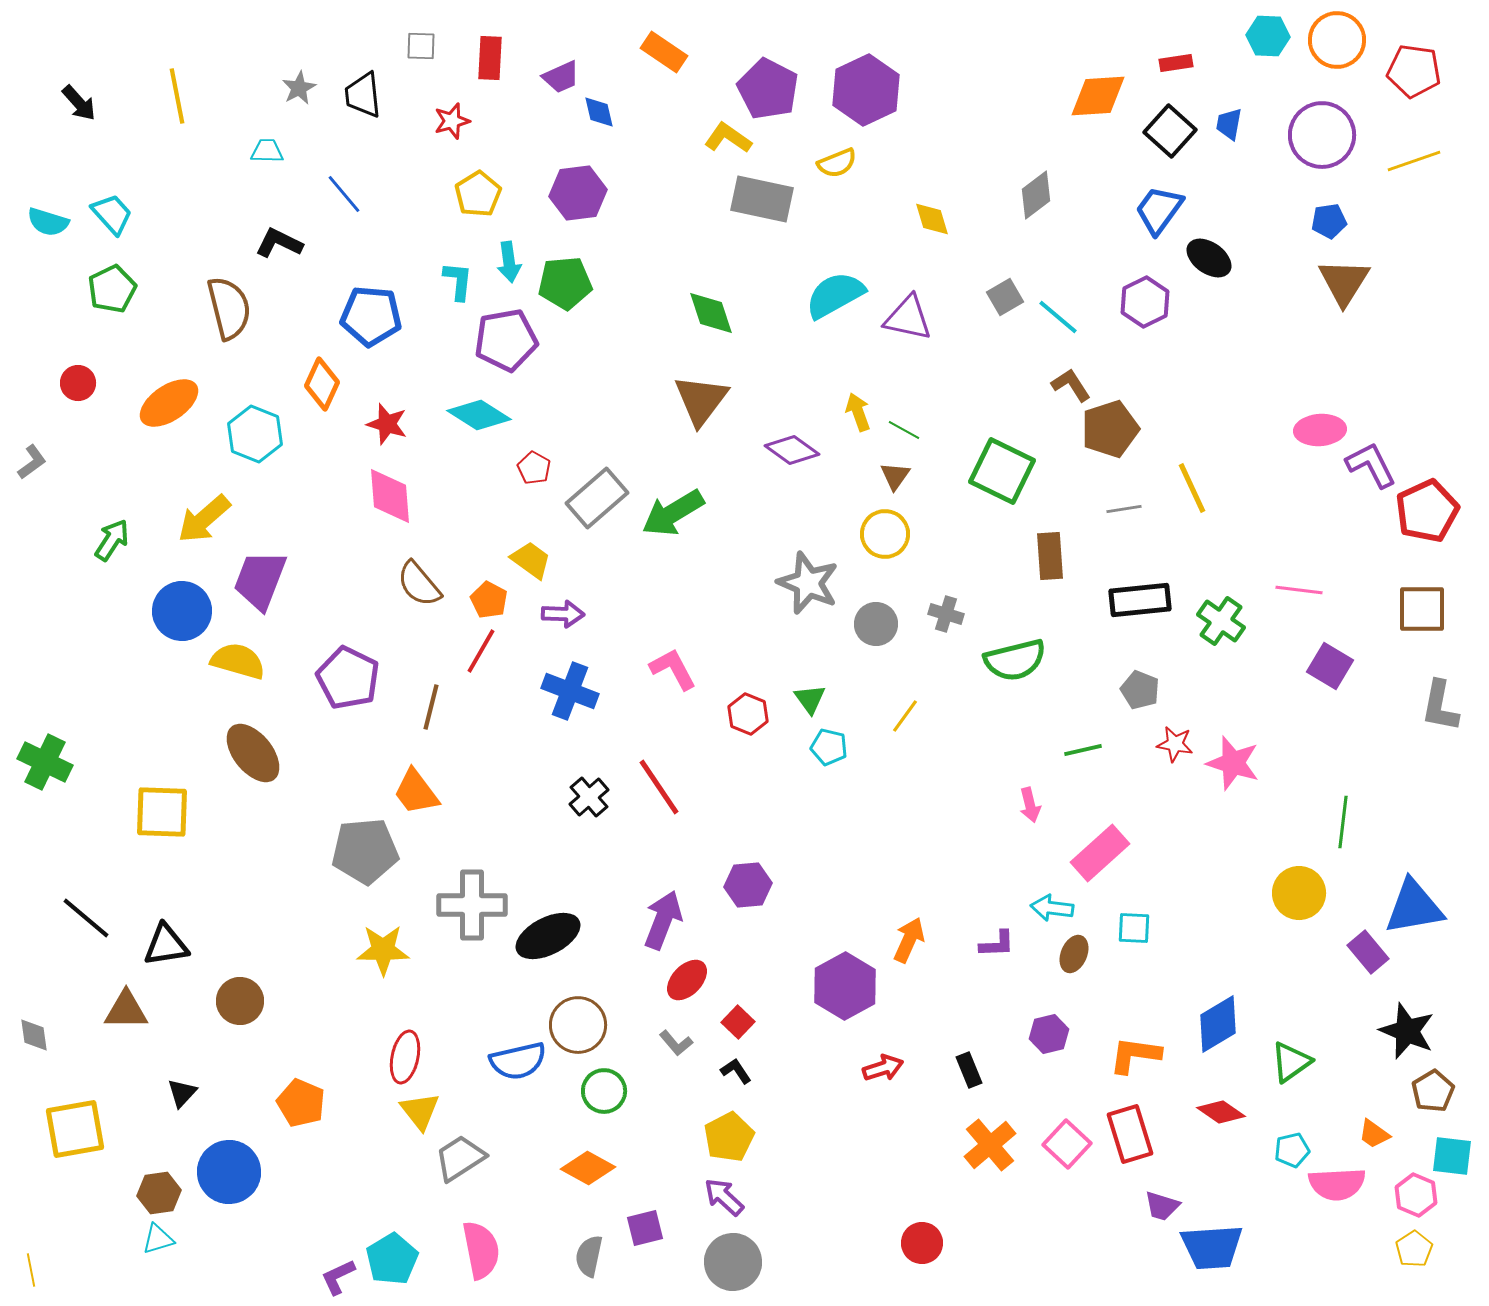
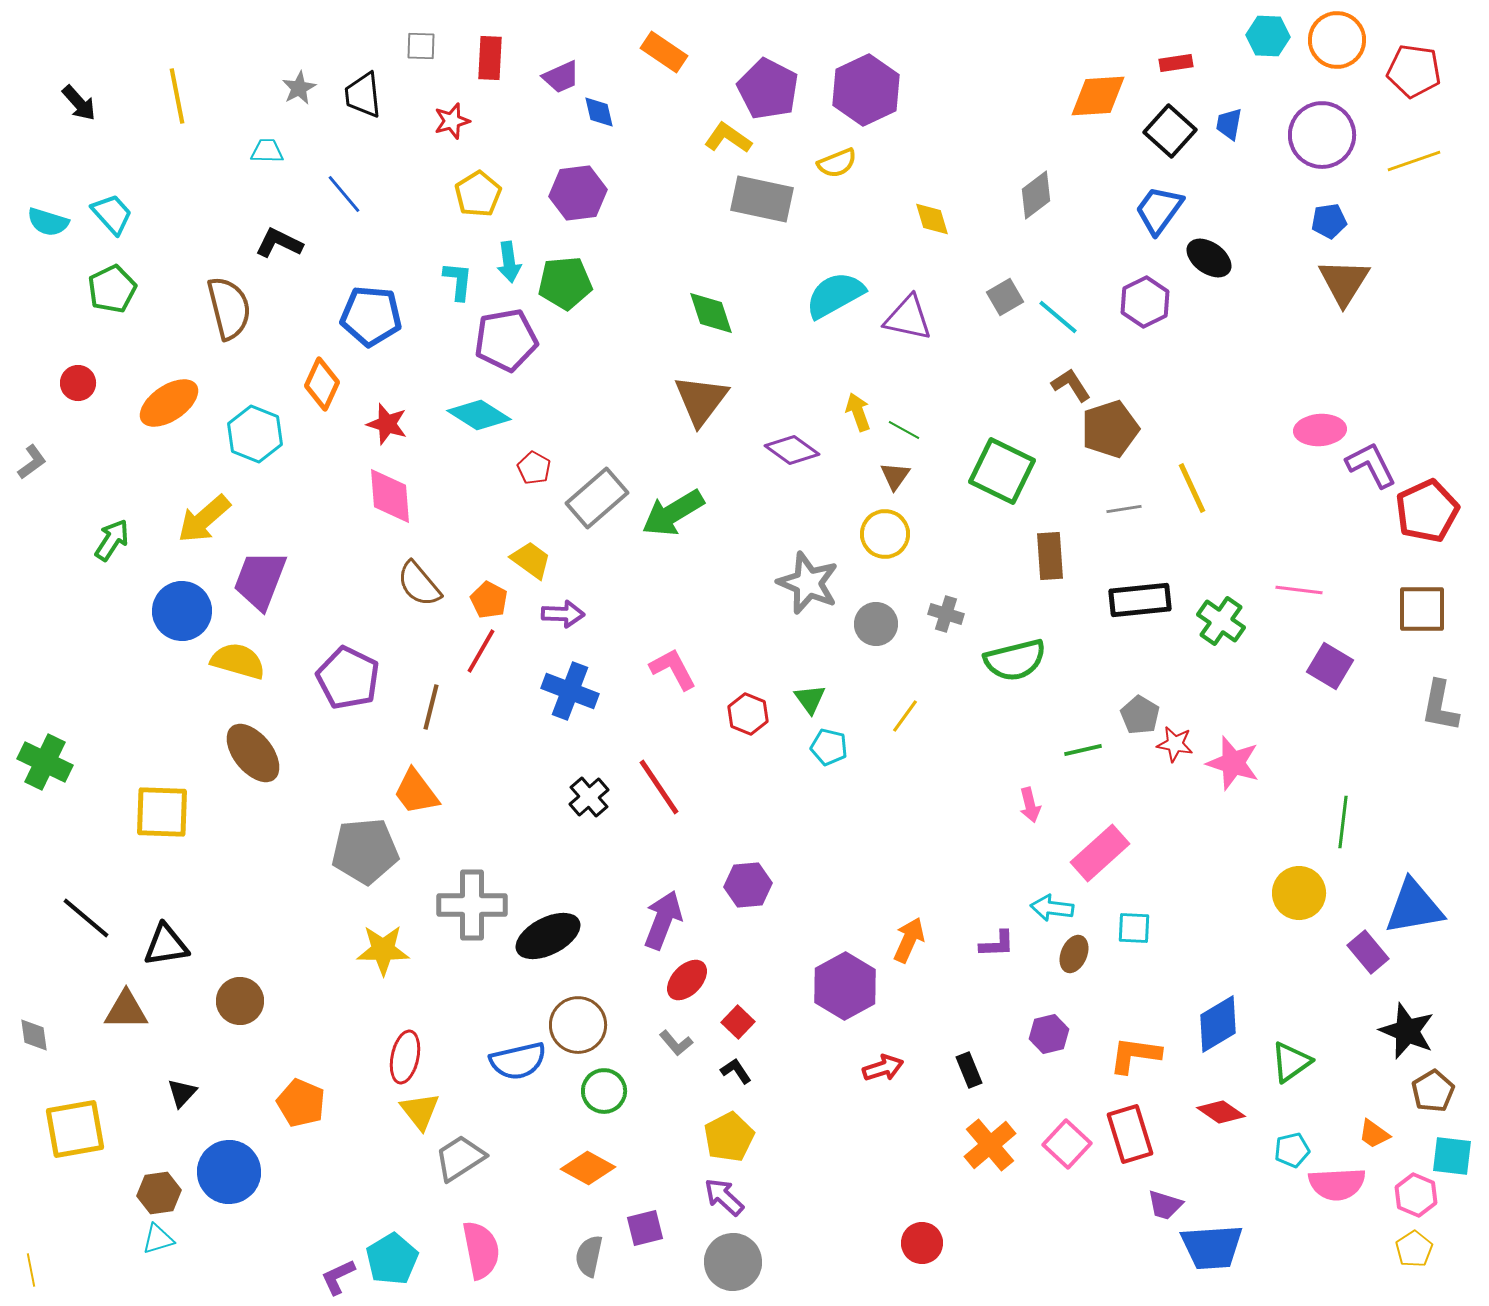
gray pentagon at (1140, 690): moved 25 px down; rotated 9 degrees clockwise
purple trapezoid at (1162, 1206): moved 3 px right, 1 px up
